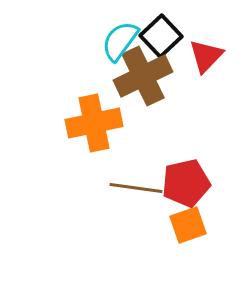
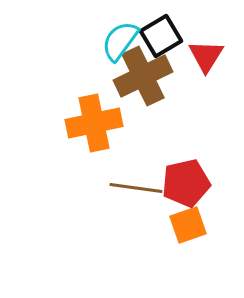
black square: rotated 12 degrees clockwise
red triangle: rotated 12 degrees counterclockwise
